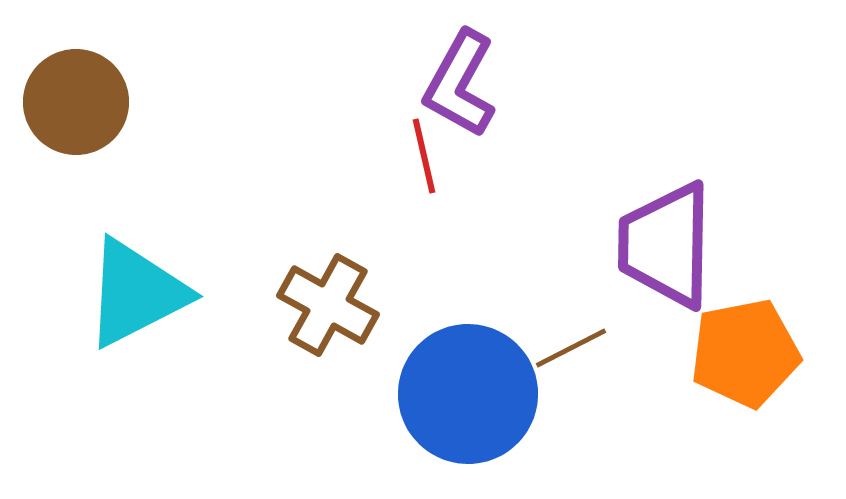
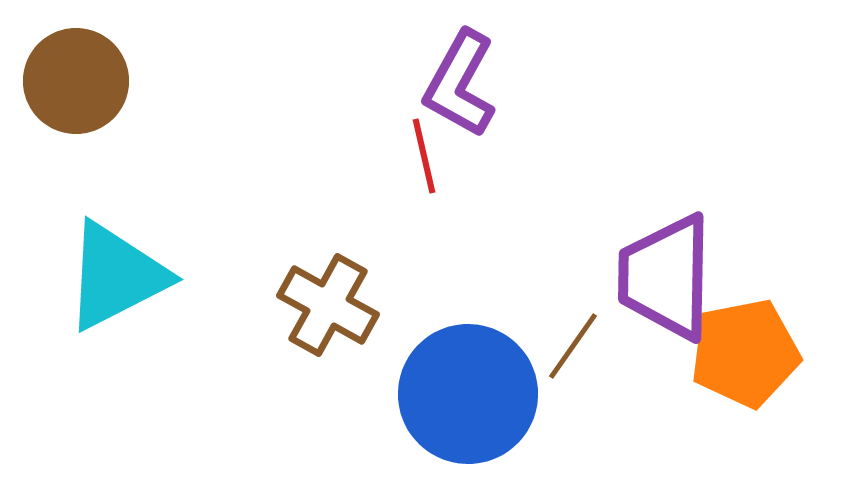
brown circle: moved 21 px up
purple trapezoid: moved 32 px down
cyan triangle: moved 20 px left, 17 px up
brown line: moved 2 px right, 2 px up; rotated 28 degrees counterclockwise
